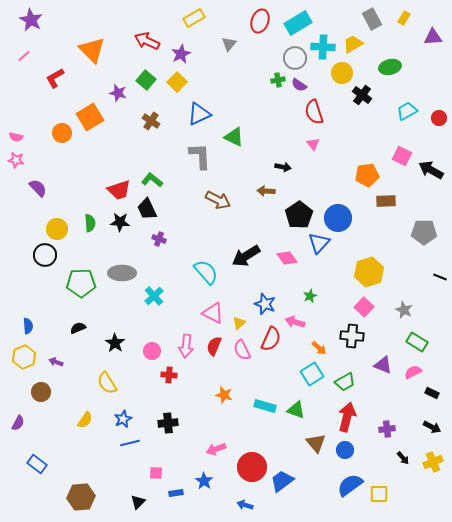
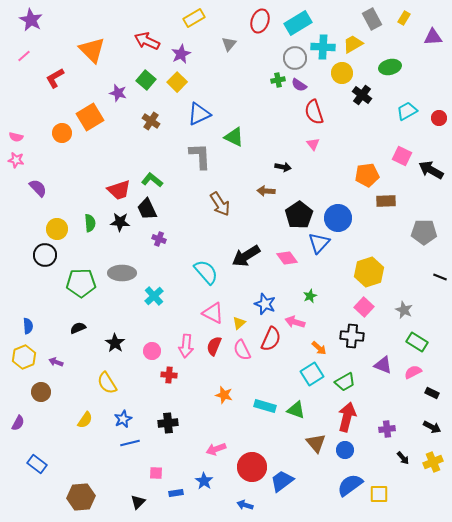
brown arrow at (218, 200): moved 2 px right, 4 px down; rotated 30 degrees clockwise
